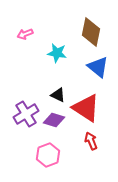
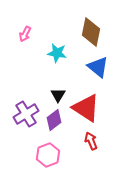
pink arrow: rotated 42 degrees counterclockwise
black triangle: rotated 35 degrees clockwise
purple diamond: rotated 55 degrees counterclockwise
